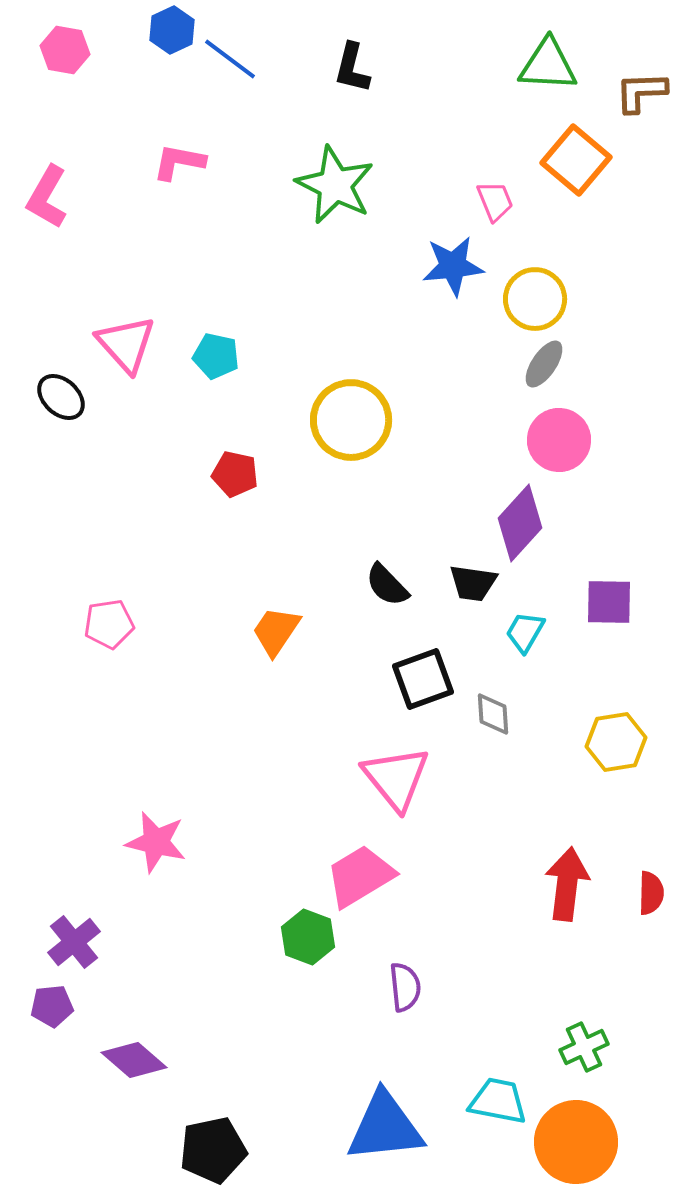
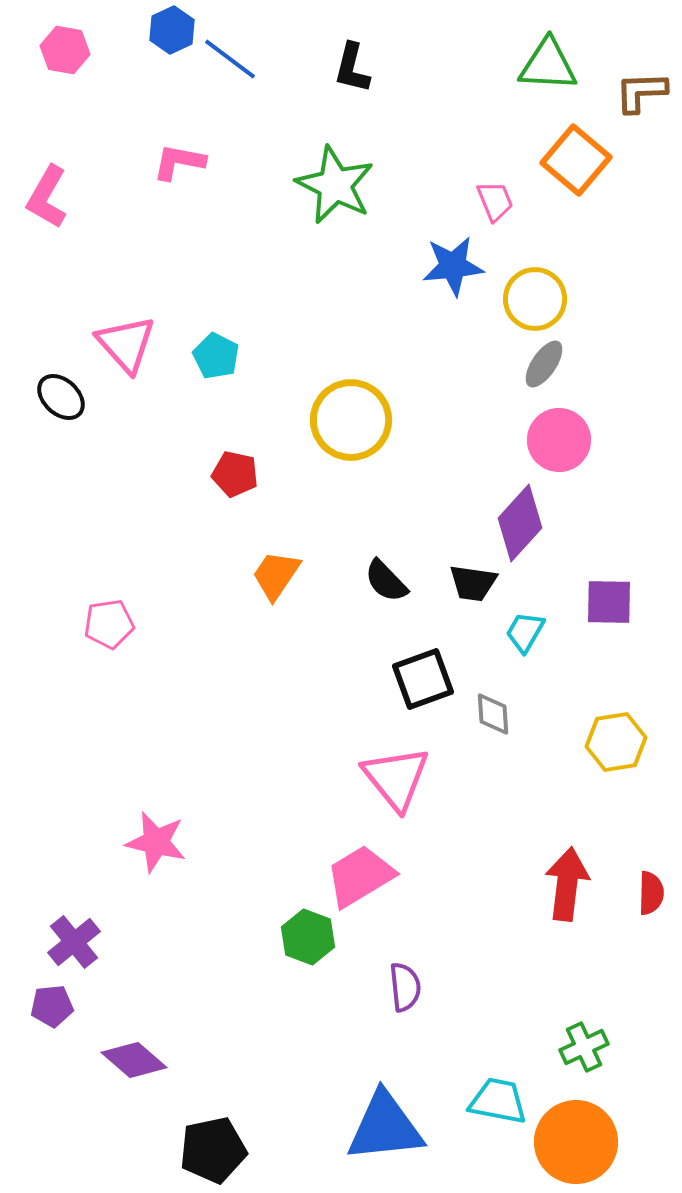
cyan pentagon at (216, 356): rotated 15 degrees clockwise
black semicircle at (387, 585): moved 1 px left, 4 px up
orange trapezoid at (276, 631): moved 56 px up
